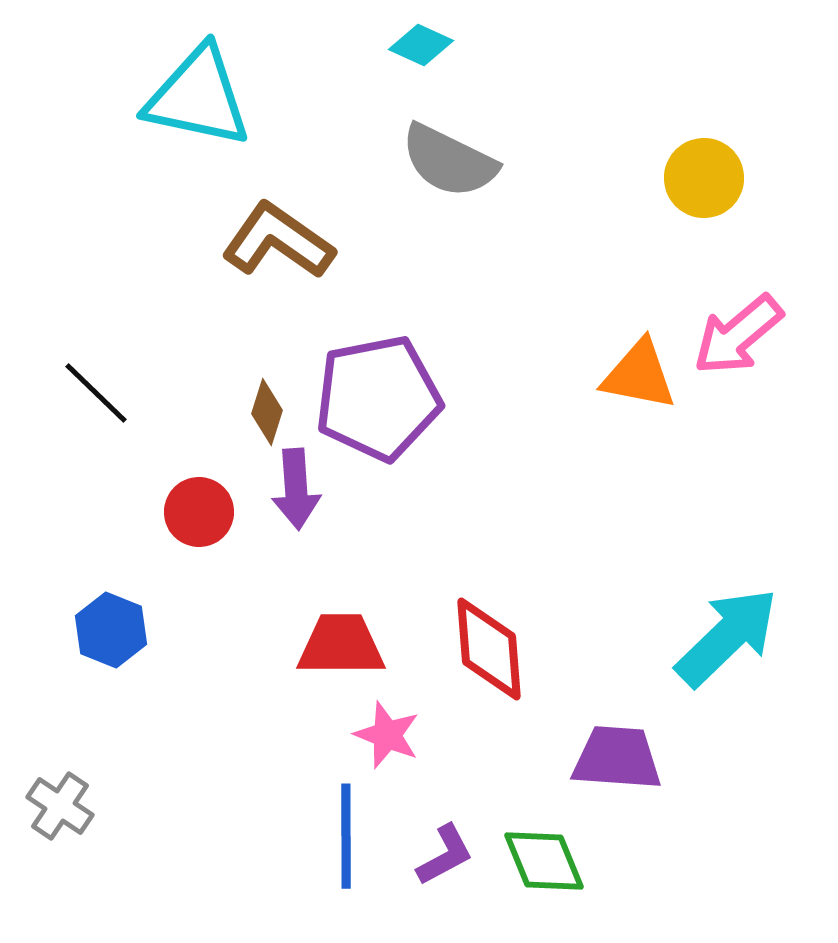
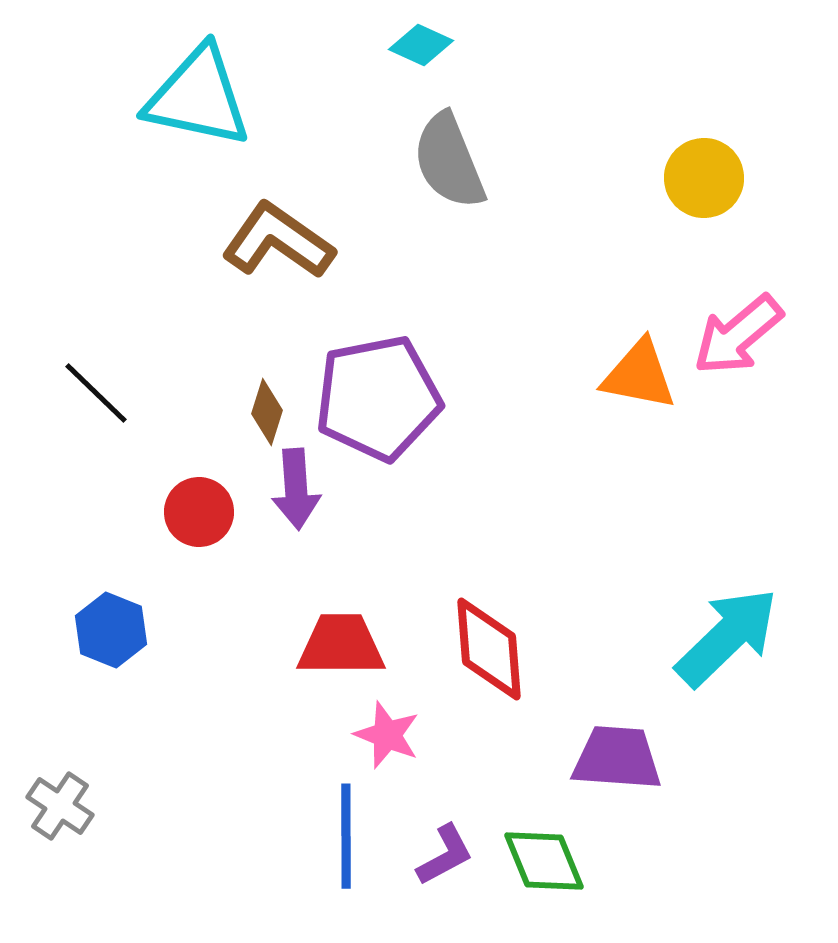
gray semicircle: rotated 42 degrees clockwise
